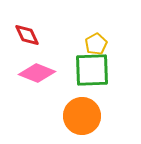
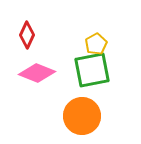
red diamond: rotated 48 degrees clockwise
green square: rotated 9 degrees counterclockwise
